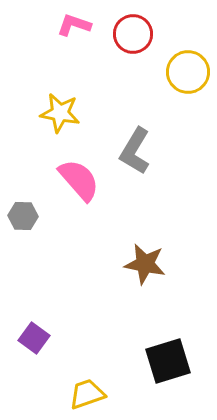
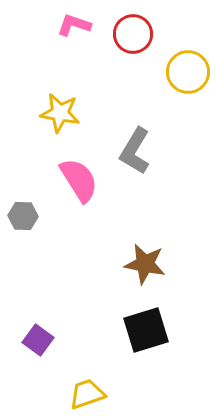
pink semicircle: rotated 9 degrees clockwise
purple square: moved 4 px right, 2 px down
black square: moved 22 px left, 31 px up
